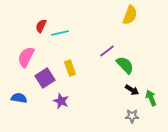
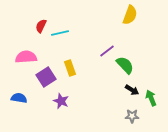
pink semicircle: rotated 60 degrees clockwise
purple square: moved 1 px right, 1 px up
